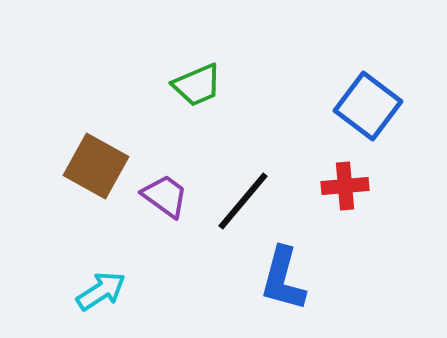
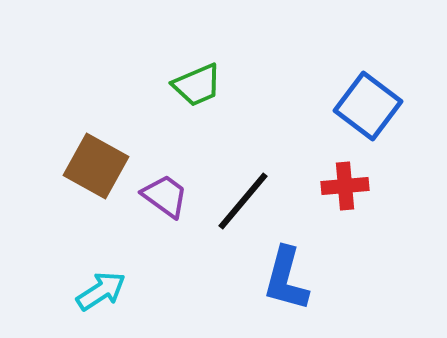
blue L-shape: moved 3 px right
